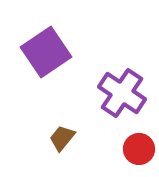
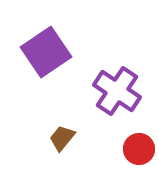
purple cross: moved 5 px left, 2 px up
